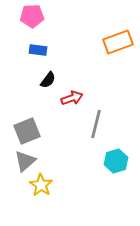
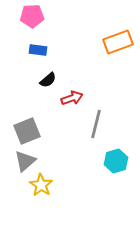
black semicircle: rotated 12 degrees clockwise
